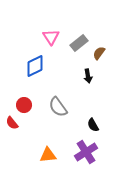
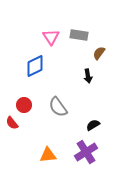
gray rectangle: moved 8 px up; rotated 48 degrees clockwise
black semicircle: rotated 88 degrees clockwise
